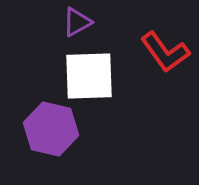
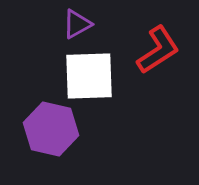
purple triangle: moved 2 px down
red L-shape: moved 7 px left, 2 px up; rotated 87 degrees counterclockwise
